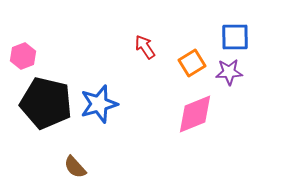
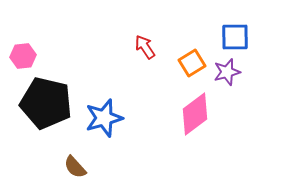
pink hexagon: rotated 15 degrees clockwise
purple star: moved 2 px left; rotated 12 degrees counterclockwise
blue star: moved 5 px right, 14 px down
pink diamond: rotated 15 degrees counterclockwise
